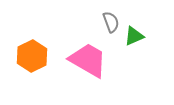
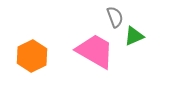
gray semicircle: moved 4 px right, 5 px up
pink trapezoid: moved 7 px right, 9 px up
